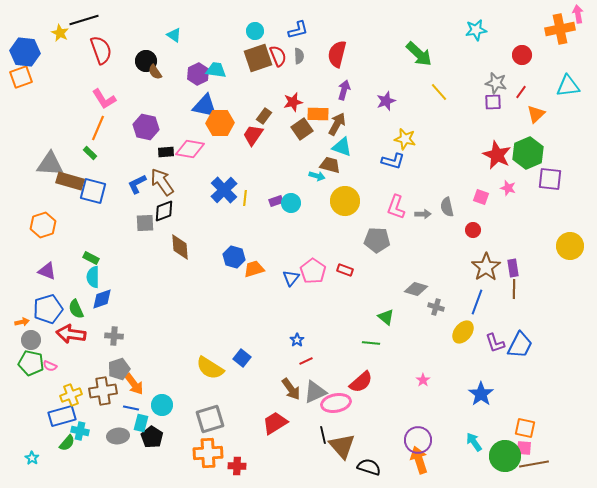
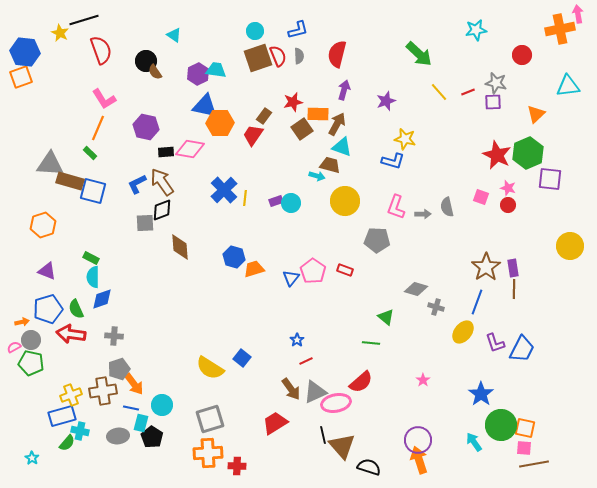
red line at (521, 92): moved 53 px left; rotated 32 degrees clockwise
black diamond at (164, 211): moved 2 px left, 1 px up
red circle at (473, 230): moved 35 px right, 25 px up
blue trapezoid at (520, 345): moved 2 px right, 4 px down
pink semicircle at (50, 366): moved 36 px left, 19 px up; rotated 128 degrees clockwise
green circle at (505, 456): moved 4 px left, 31 px up
